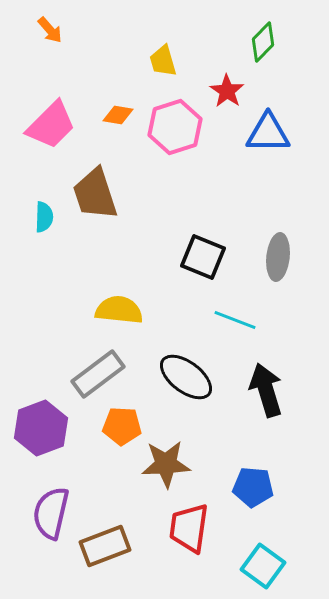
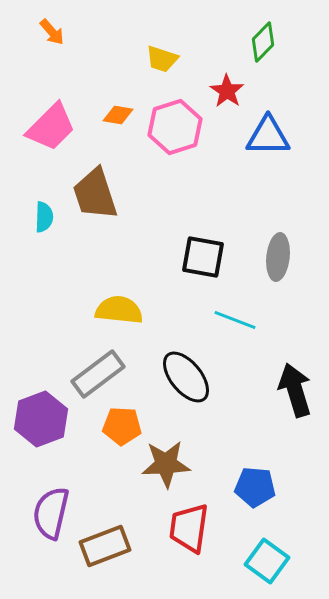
orange arrow: moved 2 px right, 2 px down
yellow trapezoid: moved 1 px left, 2 px up; rotated 56 degrees counterclockwise
pink trapezoid: moved 2 px down
blue triangle: moved 3 px down
black square: rotated 12 degrees counterclockwise
black ellipse: rotated 14 degrees clockwise
black arrow: moved 29 px right
purple hexagon: moved 9 px up
blue pentagon: moved 2 px right
cyan square: moved 4 px right, 5 px up
